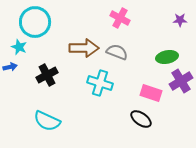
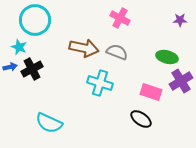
cyan circle: moved 2 px up
brown arrow: rotated 12 degrees clockwise
green ellipse: rotated 25 degrees clockwise
black cross: moved 15 px left, 6 px up
pink rectangle: moved 1 px up
cyan semicircle: moved 2 px right, 2 px down
